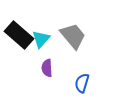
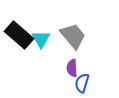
cyan triangle: rotated 12 degrees counterclockwise
purple semicircle: moved 25 px right
